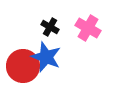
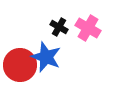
black cross: moved 9 px right
red circle: moved 3 px left, 1 px up
